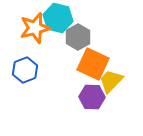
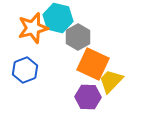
orange star: moved 2 px left
purple hexagon: moved 4 px left
